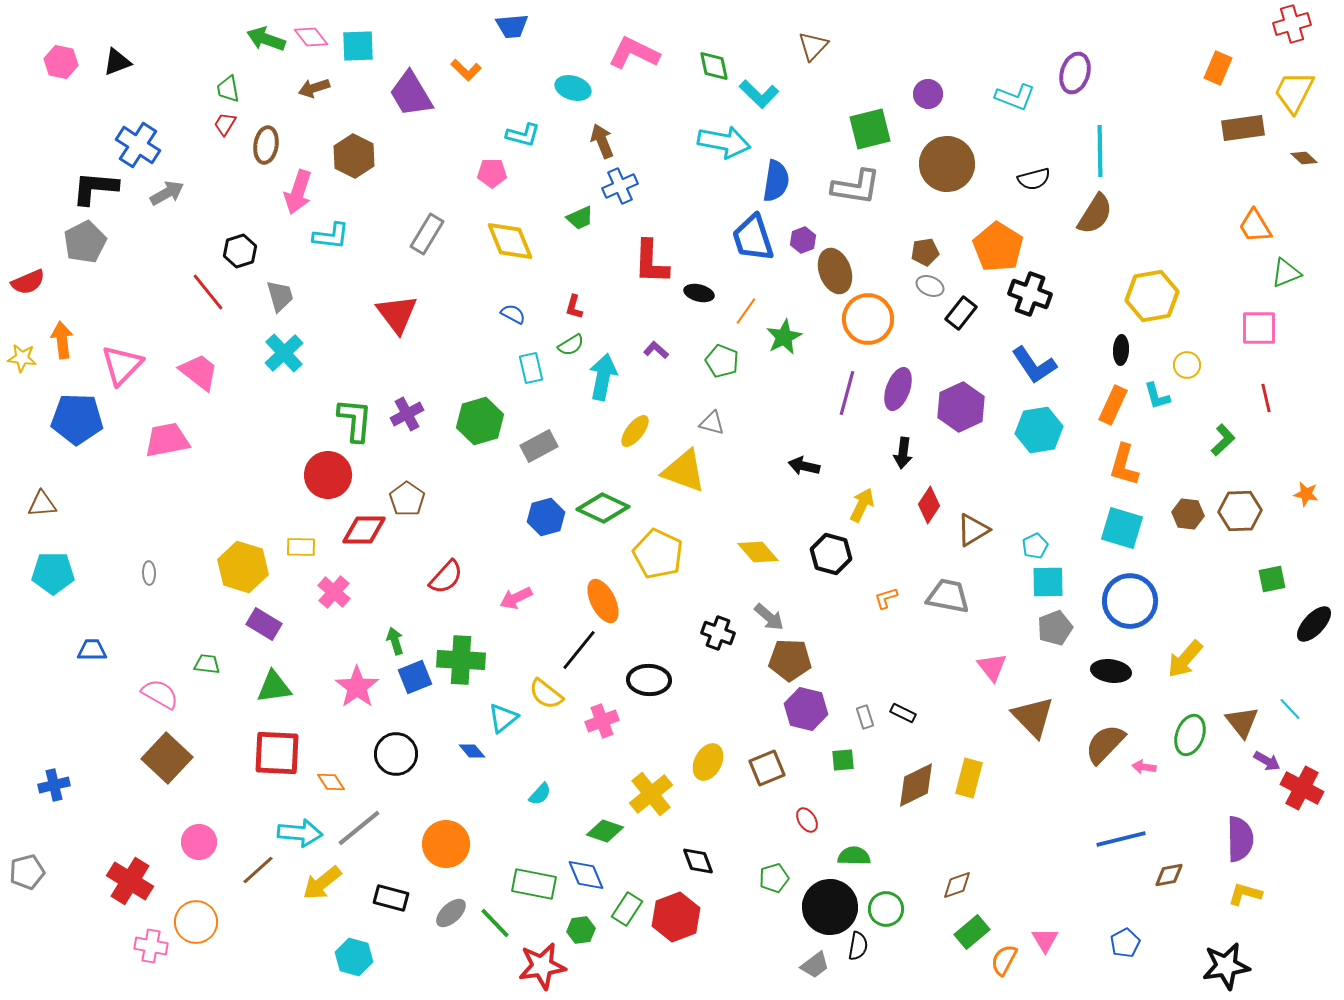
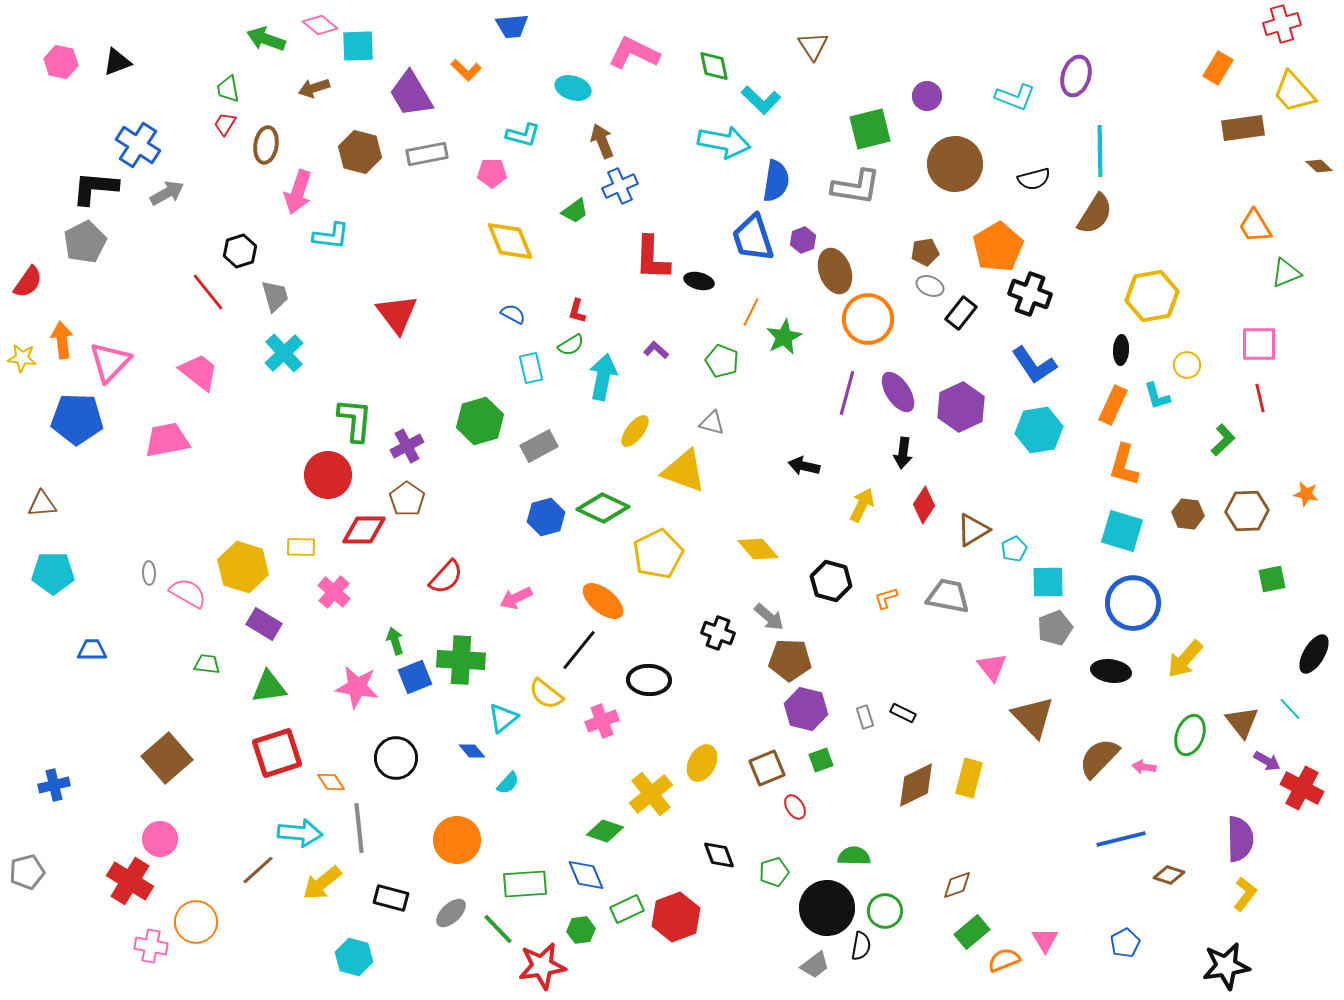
red cross at (1292, 24): moved 10 px left
pink diamond at (311, 37): moved 9 px right, 12 px up; rotated 12 degrees counterclockwise
brown triangle at (813, 46): rotated 16 degrees counterclockwise
orange rectangle at (1218, 68): rotated 8 degrees clockwise
purple ellipse at (1075, 73): moved 1 px right, 3 px down
yellow trapezoid at (1294, 92): rotated 69 degrees counterclockwise
cyan L-shape at (759, 94): moved 2 px right, 6 px down
purple circle at (928, 94): moved 1 px left, 2 px down
brown hexagon at (354, 156): moved 6 px right, 4 px up; rotated 12 degrees counterclockwise
brown diamond at (1304, 158): moved 15 px right, 8 px down
brown circle at (947, 164): moved 8 px right
green trapezoid at (580, 218): moved 5 px left, 7 px up; rotated 12 degrees counterclockwise
gray rectangle at (427, 234): moved 80 px up; rotated 48 degrees clockwise
orange pentagon at (998, 247): rotated 9 degrees clockwise
red L-shape at (651, 262): moved 1 px right, 4 px up
red semicircle at (28, 282): rotated 32 degrees counterclockwise
black ellipse at (699, 293): moved 12 px up
gray trapezoid at (280, 296): moved 5 px left
red L-shape at (574, 307): moved 3 px right, 4 px down
orange line at (746, 311): moved 5 px right, 1 px down; rotated 8 degrees counterclockwise
pink square at (1259, 328): moved 16 px down
pink triangle at (122, 365): moved 12 px left, 3 px up
purple ellipse at (898, 389): moved 3 px down; rotated 54 degrees counterclockwise
red line at (1266, 398): moved 6 px left
purple cross at (407, 414): moved 32 px down
red diamond at (929, 505): moved 5 px left
brown hexagon at (1240, 511): moved 7 px right
cyan square at (1122, 528): moved 3 px down
cyan pentagon at (1035, 546): moved 21 px left, 3 px down
yellow diamond at (758, 552): moved 3 px up
yellow pentagon at (658, 554): rotated 21 degrees clockwise
black hexagon at (831, 554): moved 27 px down
orange ellipse at (603, 601): rotated 24 degrees counterclockwise
blue circle at (1130, 601): moved 3 px right, 2 px down
black ellipse at (1314, 624): moved 30 px down; rotated 12 degrees counterclockwise
green triangle at (274, 687): moved 5 px left
pink star at (357, 687): rotated 27 degrees counterclockwise
pink semicircle at (160, 694): moved 28 px right, 101 px up
brown semicircle at (1105, 744): moved 6 px left, 14 px down
red square at (277, 753): rotated 21 degrees counterclockwise
black circle at (396, 754): moved 4 px down
brown square at (167, 758): rotated 6 degrees clockwise
green square at (843, 760): moved 22 px left; rotated 15 degrees counterclockwise
yellow ellipse at (708, 762): moved 6 px left, 1 px down
cyan semicircle at (540, 794): moved 32 px left, 11 px up
red ellipse at (807, 820): moved 12 px left, 13 px up
gray line at (359, 828): rotated 57 degrees counterclockwise
pink circle at (199, 842): moved 39 px left, 3 px up
orange circle at (446, 844): moved 11 px right, 4 px up
black diamond at (698, 861): moved 21 px right, 6 px up
brown diamond at (1169, 875): rotated 28 degrees clockwise
green pentagon at (774, 878): moved 6 px up
green rectangle at (534, 884): moved 9 px left; rotated 15 degrees counterclockwise
yellow L-shape at (1245, 894): rotated 112 degrees clockwise
black circle at (830, 907): moved 3 px left, 1 px down
green rectangle at (627, 909): rotated 32 degrees clockwise
green circle at (886, 909): moved 1 px left, 2 px down
green line at (495, 923): moved 3 px right, 6 px down
black semicircle at (858, 946): moved 3 px right
orange semicircle at (1004, 960): rotated 40 degrees clockwise
